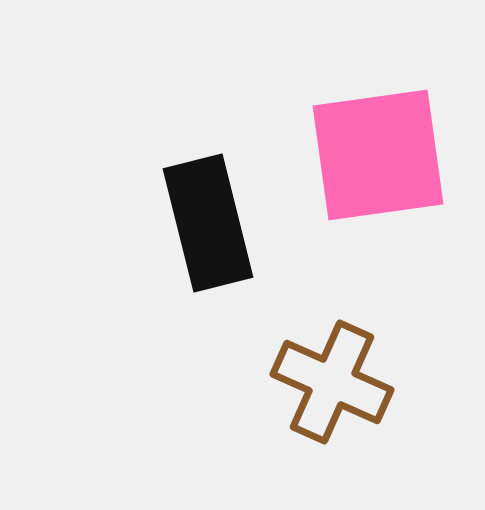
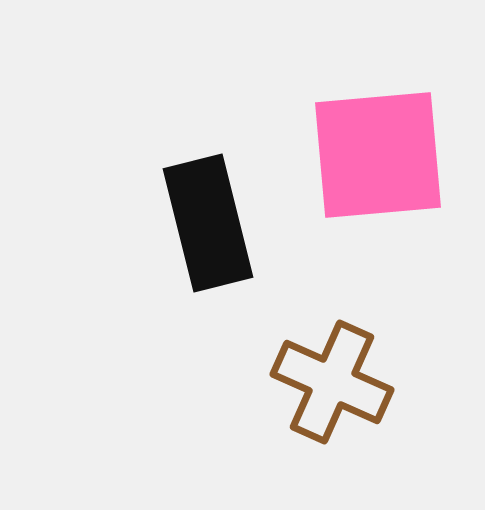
pink square: rotated 3 degrees clockwise
